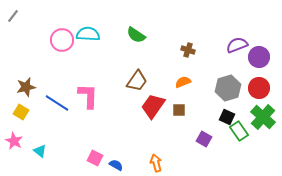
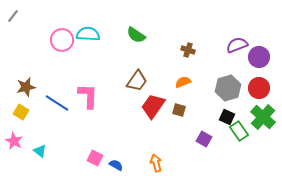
brown square: rotated 16 degrees clockwise
